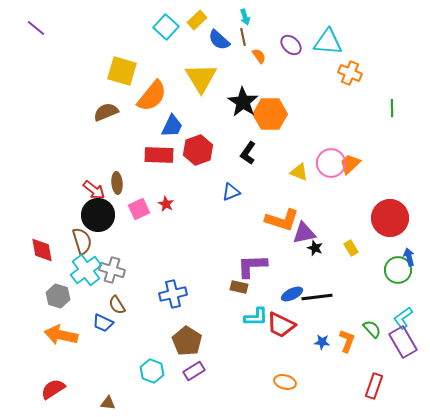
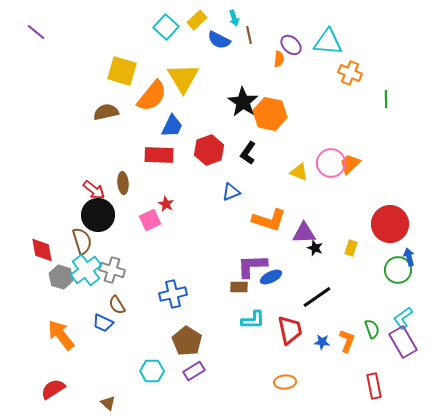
cyan arrow at (245, 17): moved 11 px left, 1 px down
purple line at (36, 28): moved 4 px down
brown line at (243, 37): moved 6 px right, 2 px up
blue semicircle at (219, 40): rotated 15 degrees counterclockwise
orange semicircle at (259, 56): moved 20 px right, 3 px down; rotated 42 degrees clockwise
yellow triangle at (201, 78): moved 18 px left
green line at (392, 108): moved 6 px left, 9 px up
brown semicircle at (106, 112): rotated 10 degrees clockwise
orange hexagon at (270, 114): rotated 12 degrees clockwise
red hexagon at (198, 150): moved 11 px right
brown ellipse at (117, 183): moved 6 px right
pink square at (139, 209): moved 11 px right, 11 px down
red circle at (390, 218): moved 6 px down
orange L-shape at (282, 220): moved 13 px left
purple triangle at (304, 233): rotated 10 degrees clockwise
yellow rectangle at (351, 248): rotated 49 degrees clockwise
brown rectangle at (239, 287): rotated 12 degrees counterclockwise
blue ellipse at (292, 294): moved 21 px left, 17 px up
gray hexagon at (58, 296): moved 3 px right, 19 px up
black line at (317, 297): rotated 28 degrees counterclockwise
cyan L-shape at (256, 317): moved 3 px left, 3 px down
red trapezoid at (281, 325): moved 9 px right, 5 px down; rotated 128 degrees counterclockwise
green semicircle at (372, 329): rotated 24 degrees clockwise
orange arrow at (61, 335): rotated 40 degrees clockwise
cyan hexagon at (152, 371): rotated 20 degrees counterclockwise
orange ellipse at (285, 382): rotated 20 degrees counterclockwise
red rectangle at (374, 386): rotated 30 degrees counterclockwise
brown triangle at (108, 403): rotated 35 degrees clockwise
